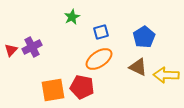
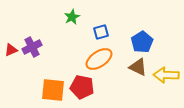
blue pentagon: moved 2 px left, 5 px down
red triangle: rotated 24 degrees clockwise
orange square: rotated 15 degrees clockwise
